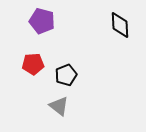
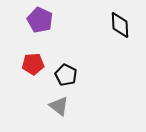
purple pentagon: moved 2 px left, 1 px up; rotated 10 degrees clockwise
black pentagon: rotated 25 degrees counterclockwise
